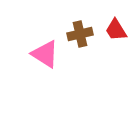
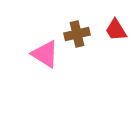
brown cross: moved 3 px left
